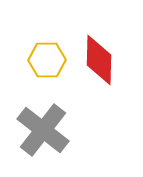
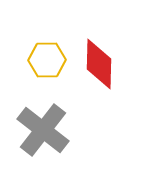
red diamond: moved 4 px down
